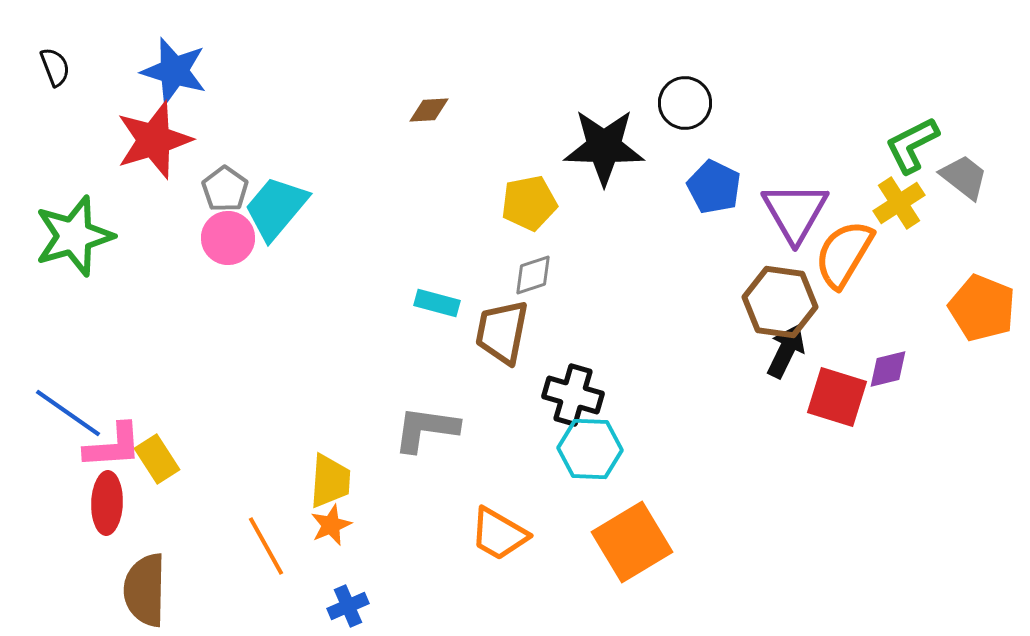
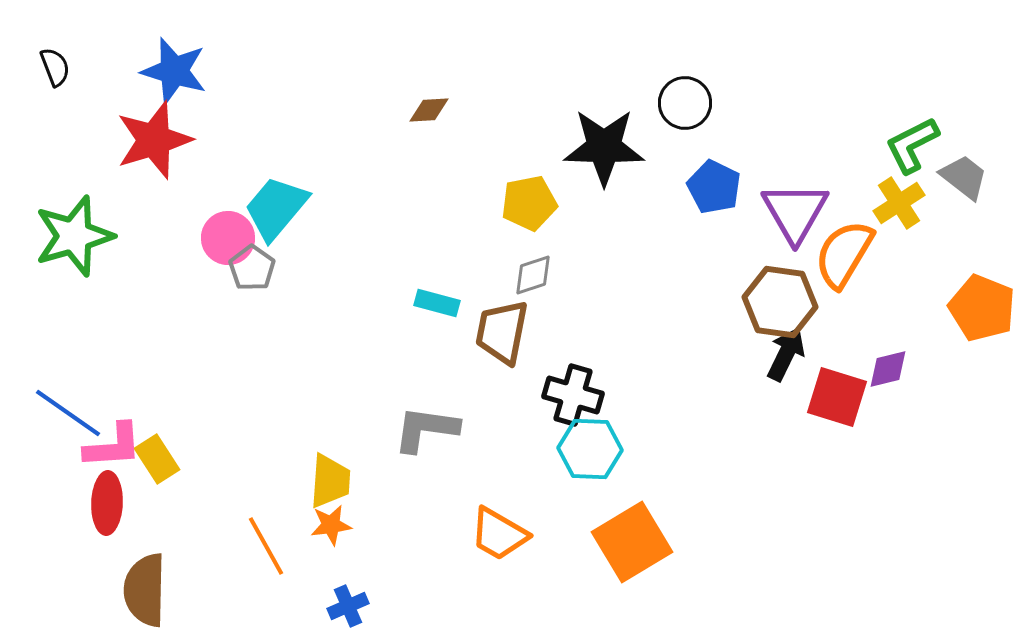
gray pentagon: moved 27 px right, 79 px down
black arrow: moved 3 px down
orange star: rotated 15 degrees clockwise
